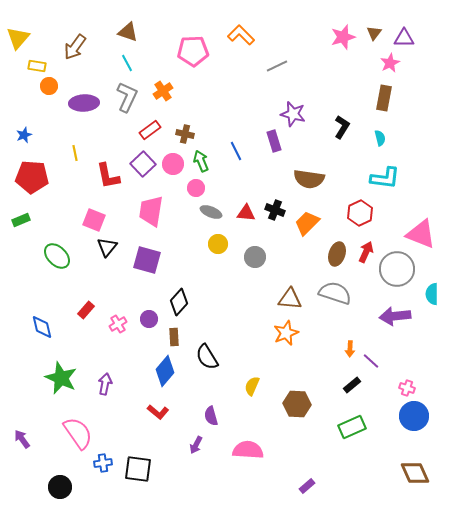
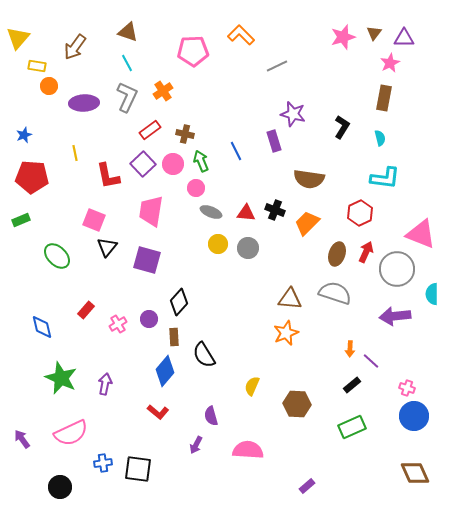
gray circle at (255, 257): moved 7 px left, 9 px up
black semicircle at (207, 357): moved 3 px left, 2 px up
pink semicircle at (78, 433): moved 7 px left; rotated 100 degrees clockwise
